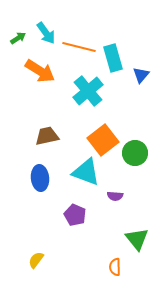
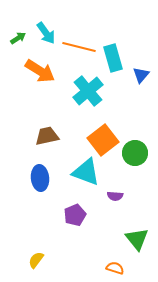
purple pentagon: rotated 25 degrees clockwise
orange semicircle: moved 1 px down; rotated 108 degrees clockwise
